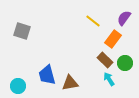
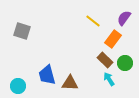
brown triangle: rotated 12 degrees clockwise
